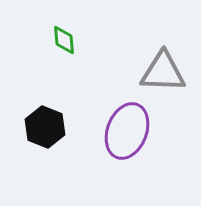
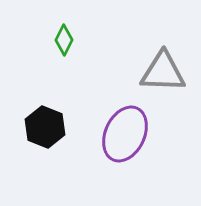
green diamond: rotated 32 degrees clockwise
purple ellipse: moved 2 px left, 3 px down; rotated 4 degrees clockwise
